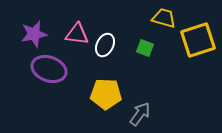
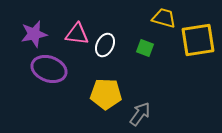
yellow square: rotated 9 degrees clockwise
